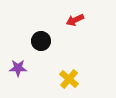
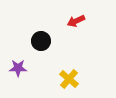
red arrow: moved 1 px right, 1 px down
